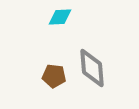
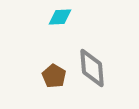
brown pentagon: rotated 25 degrees clockwise
